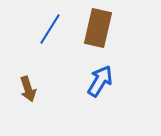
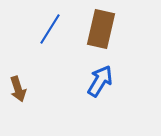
brown rectangle: moved 3 px right, 1 px down
brown arrow: moved 10 px left
